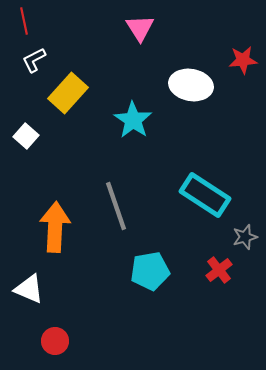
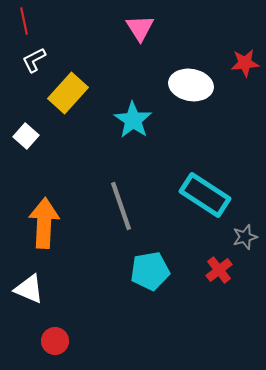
red star: moved 2 px right, 3 px down
gray line: moved 5 px right
orange arrow: moved 11 px left, 4 px up
